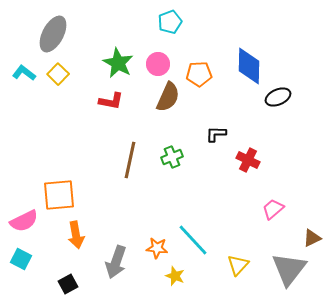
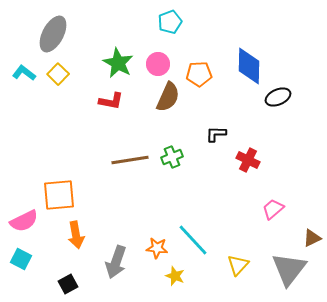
brown line: rotated 69 degrees clockwise
